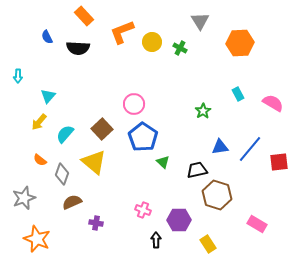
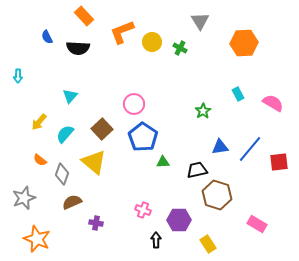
orange hexagon: moved 4 px right
cyan triangle: moved 22 px right
green triangle: rotated 48 degrees counterclockwise
